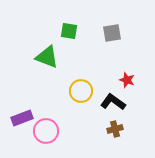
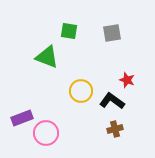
black L-shape: moved 1 px left, 1 px up
pink circle: moved 2 px down
